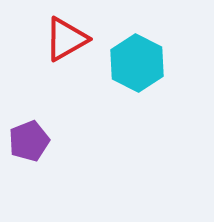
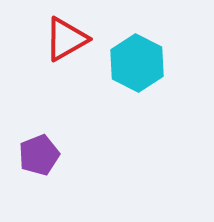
purple pentagon: moved 10 px right, 14 px down
